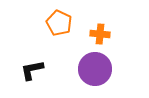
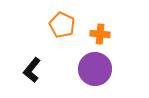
orange pentagon: moved 3 px right, 2 px down
black L-shape: rotated 40 degrees counterclockwise
